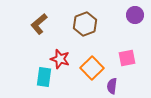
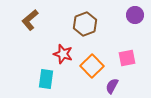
brown L-shape: moved 9 px left, 4 px up
red star: moved 3 px right, 5 px up
orange square: moved 2 px up
cyan rectangle: moved 2 px right, 2 px down
purple semicircle: rotated 21 degrees clockwise
